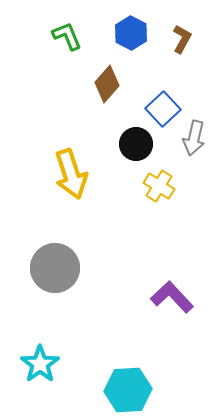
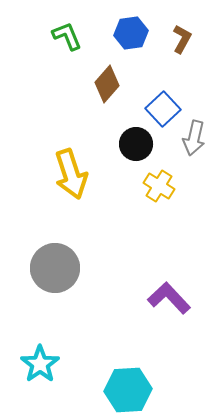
blue hexagon: rotated 24 degrees clockwise
purple L-shape: moved 3 px left, 1 px down
